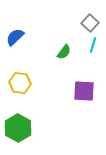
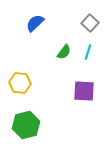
blue semicircle: moved 20 px right, 14 px up
cyan line: moved 5 px left, 7 px down
green hexagon: moved 8 px right, 3 px up; rotated 16 degrees clockwise
